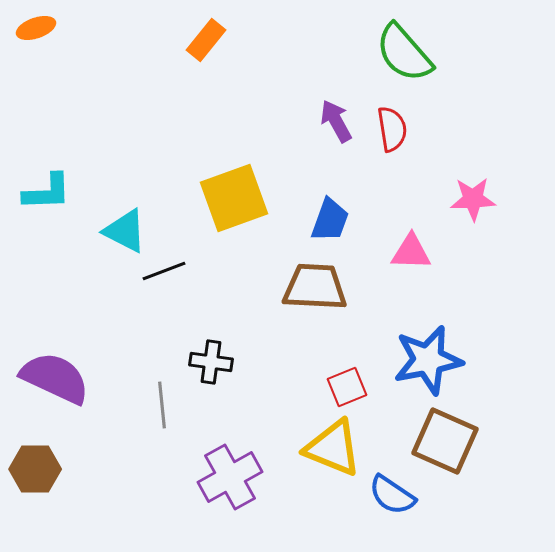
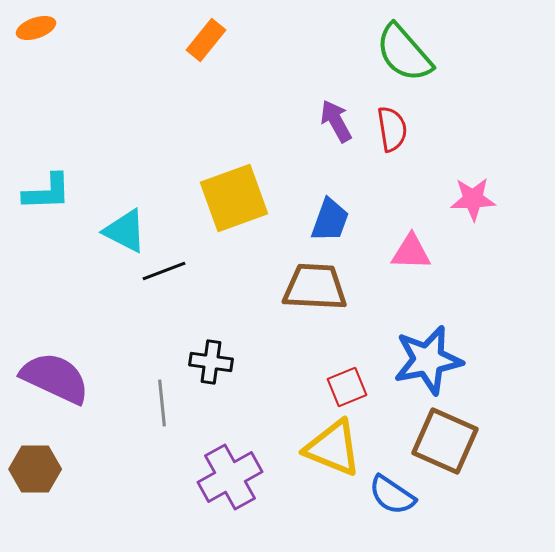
gray line: moved 2 px up
